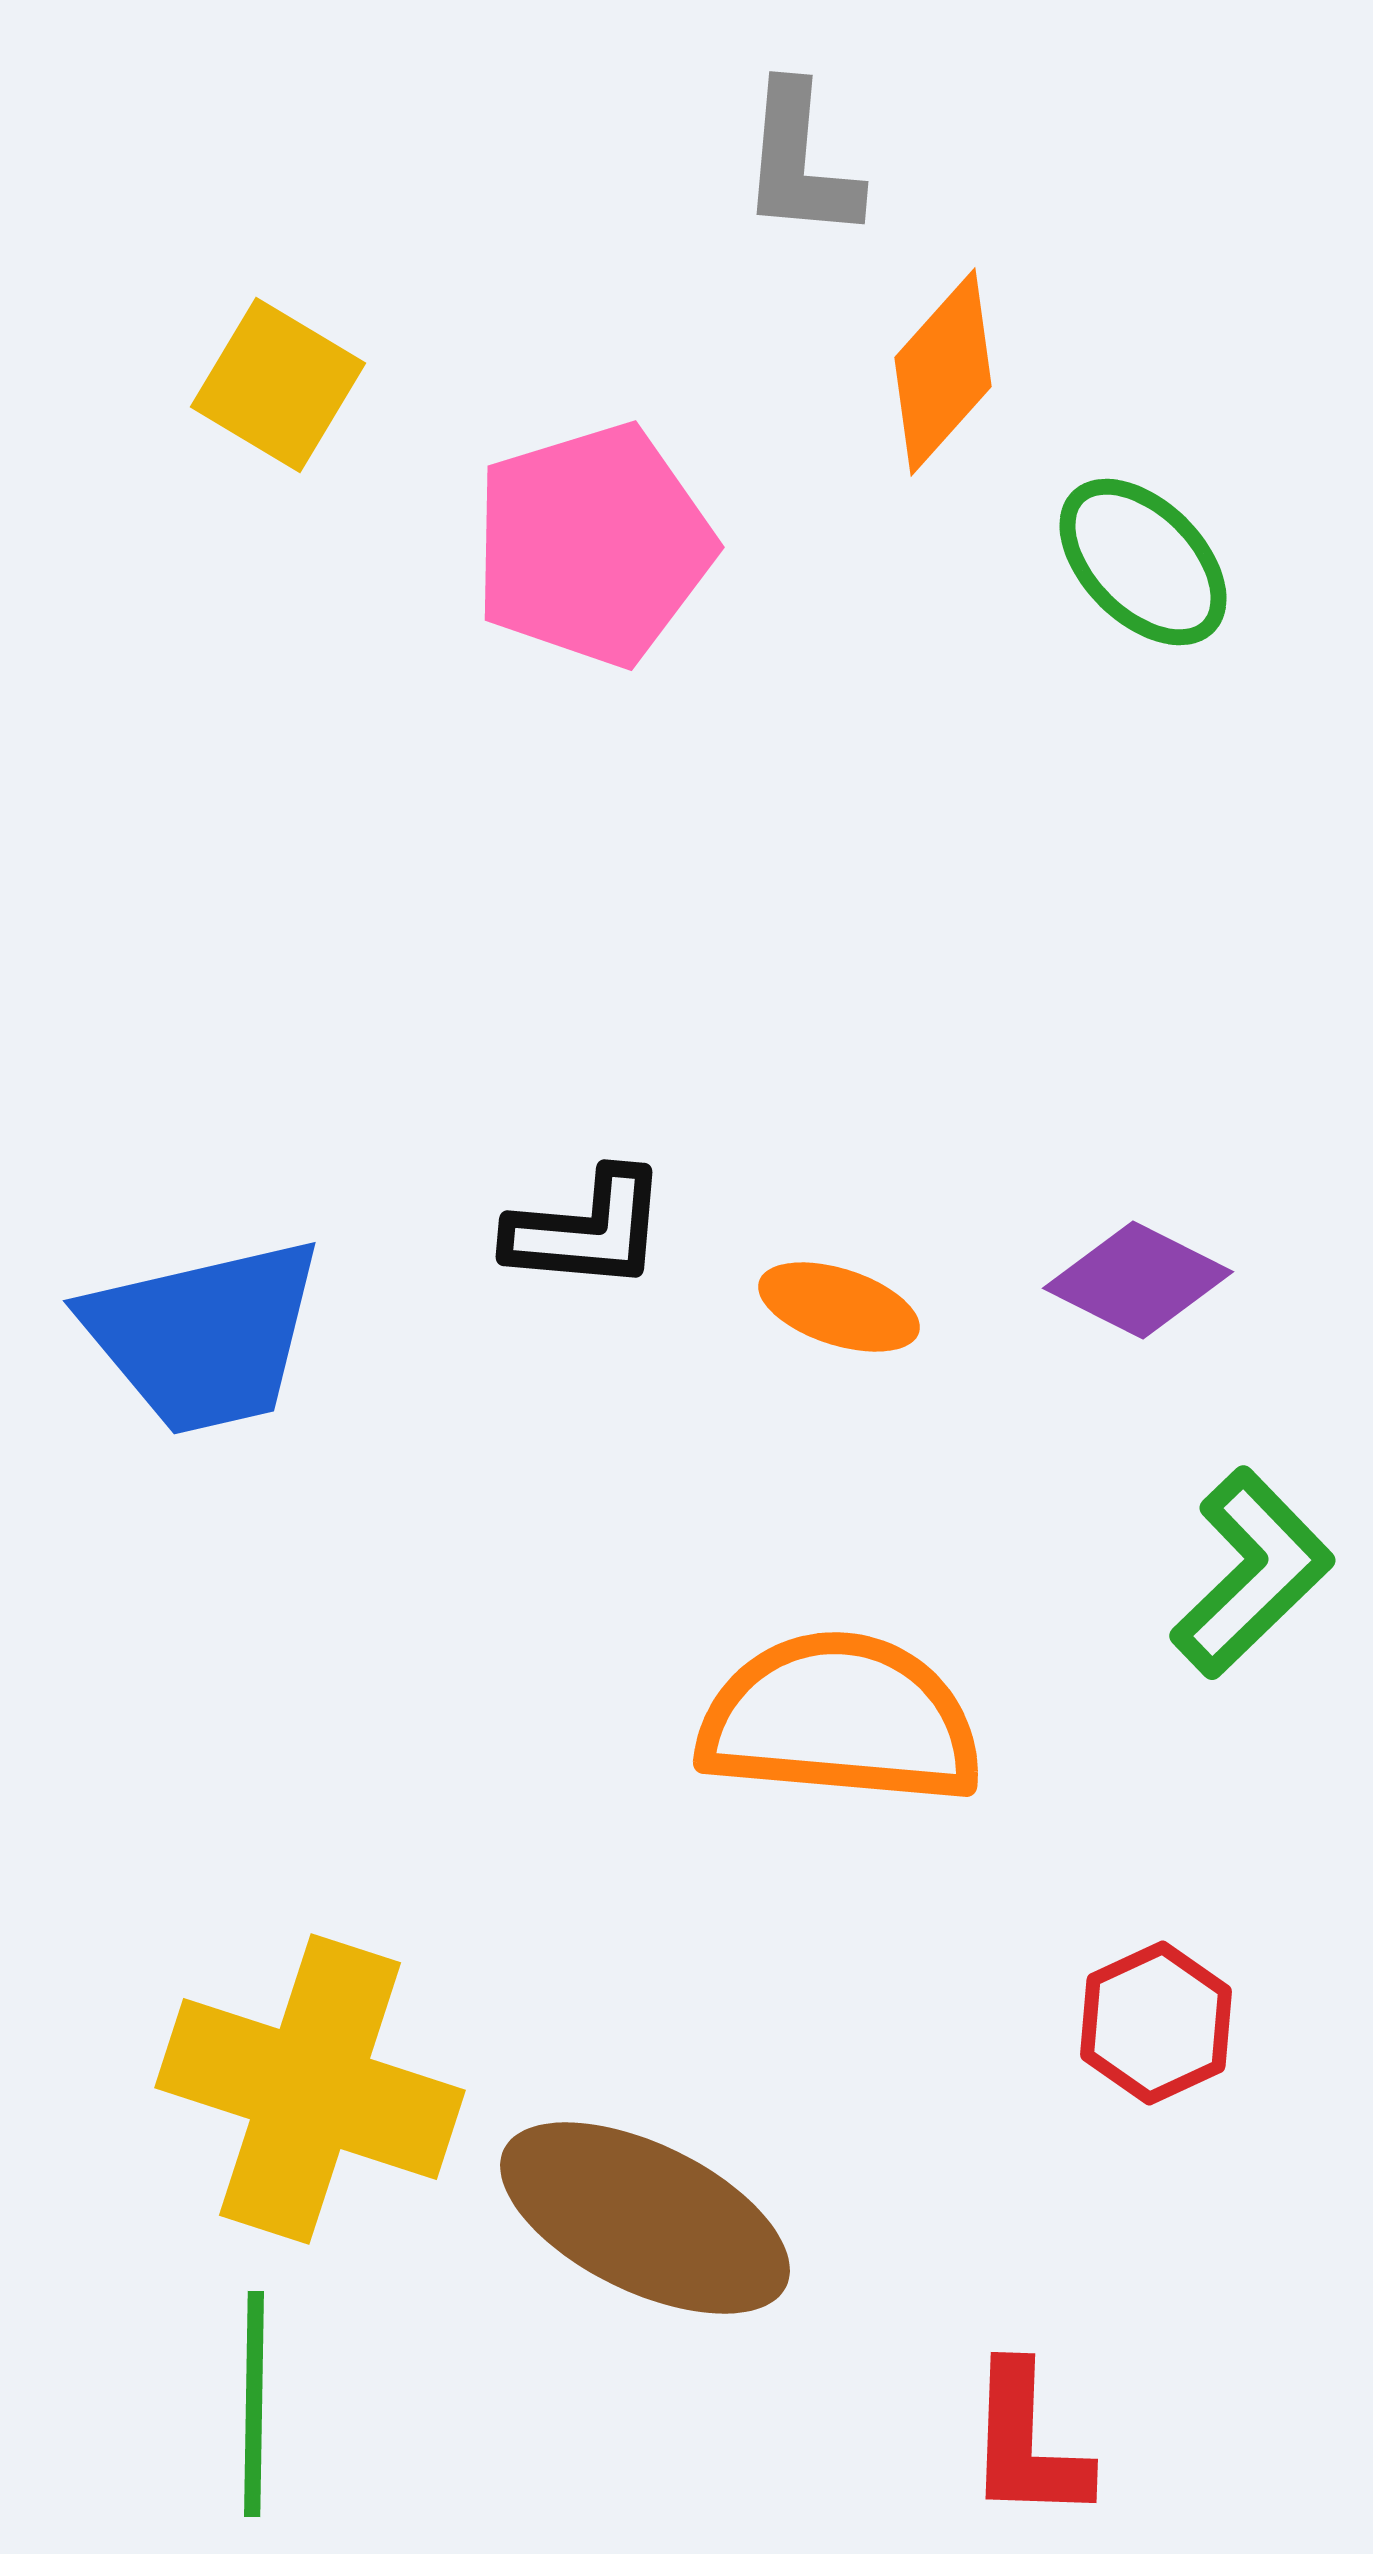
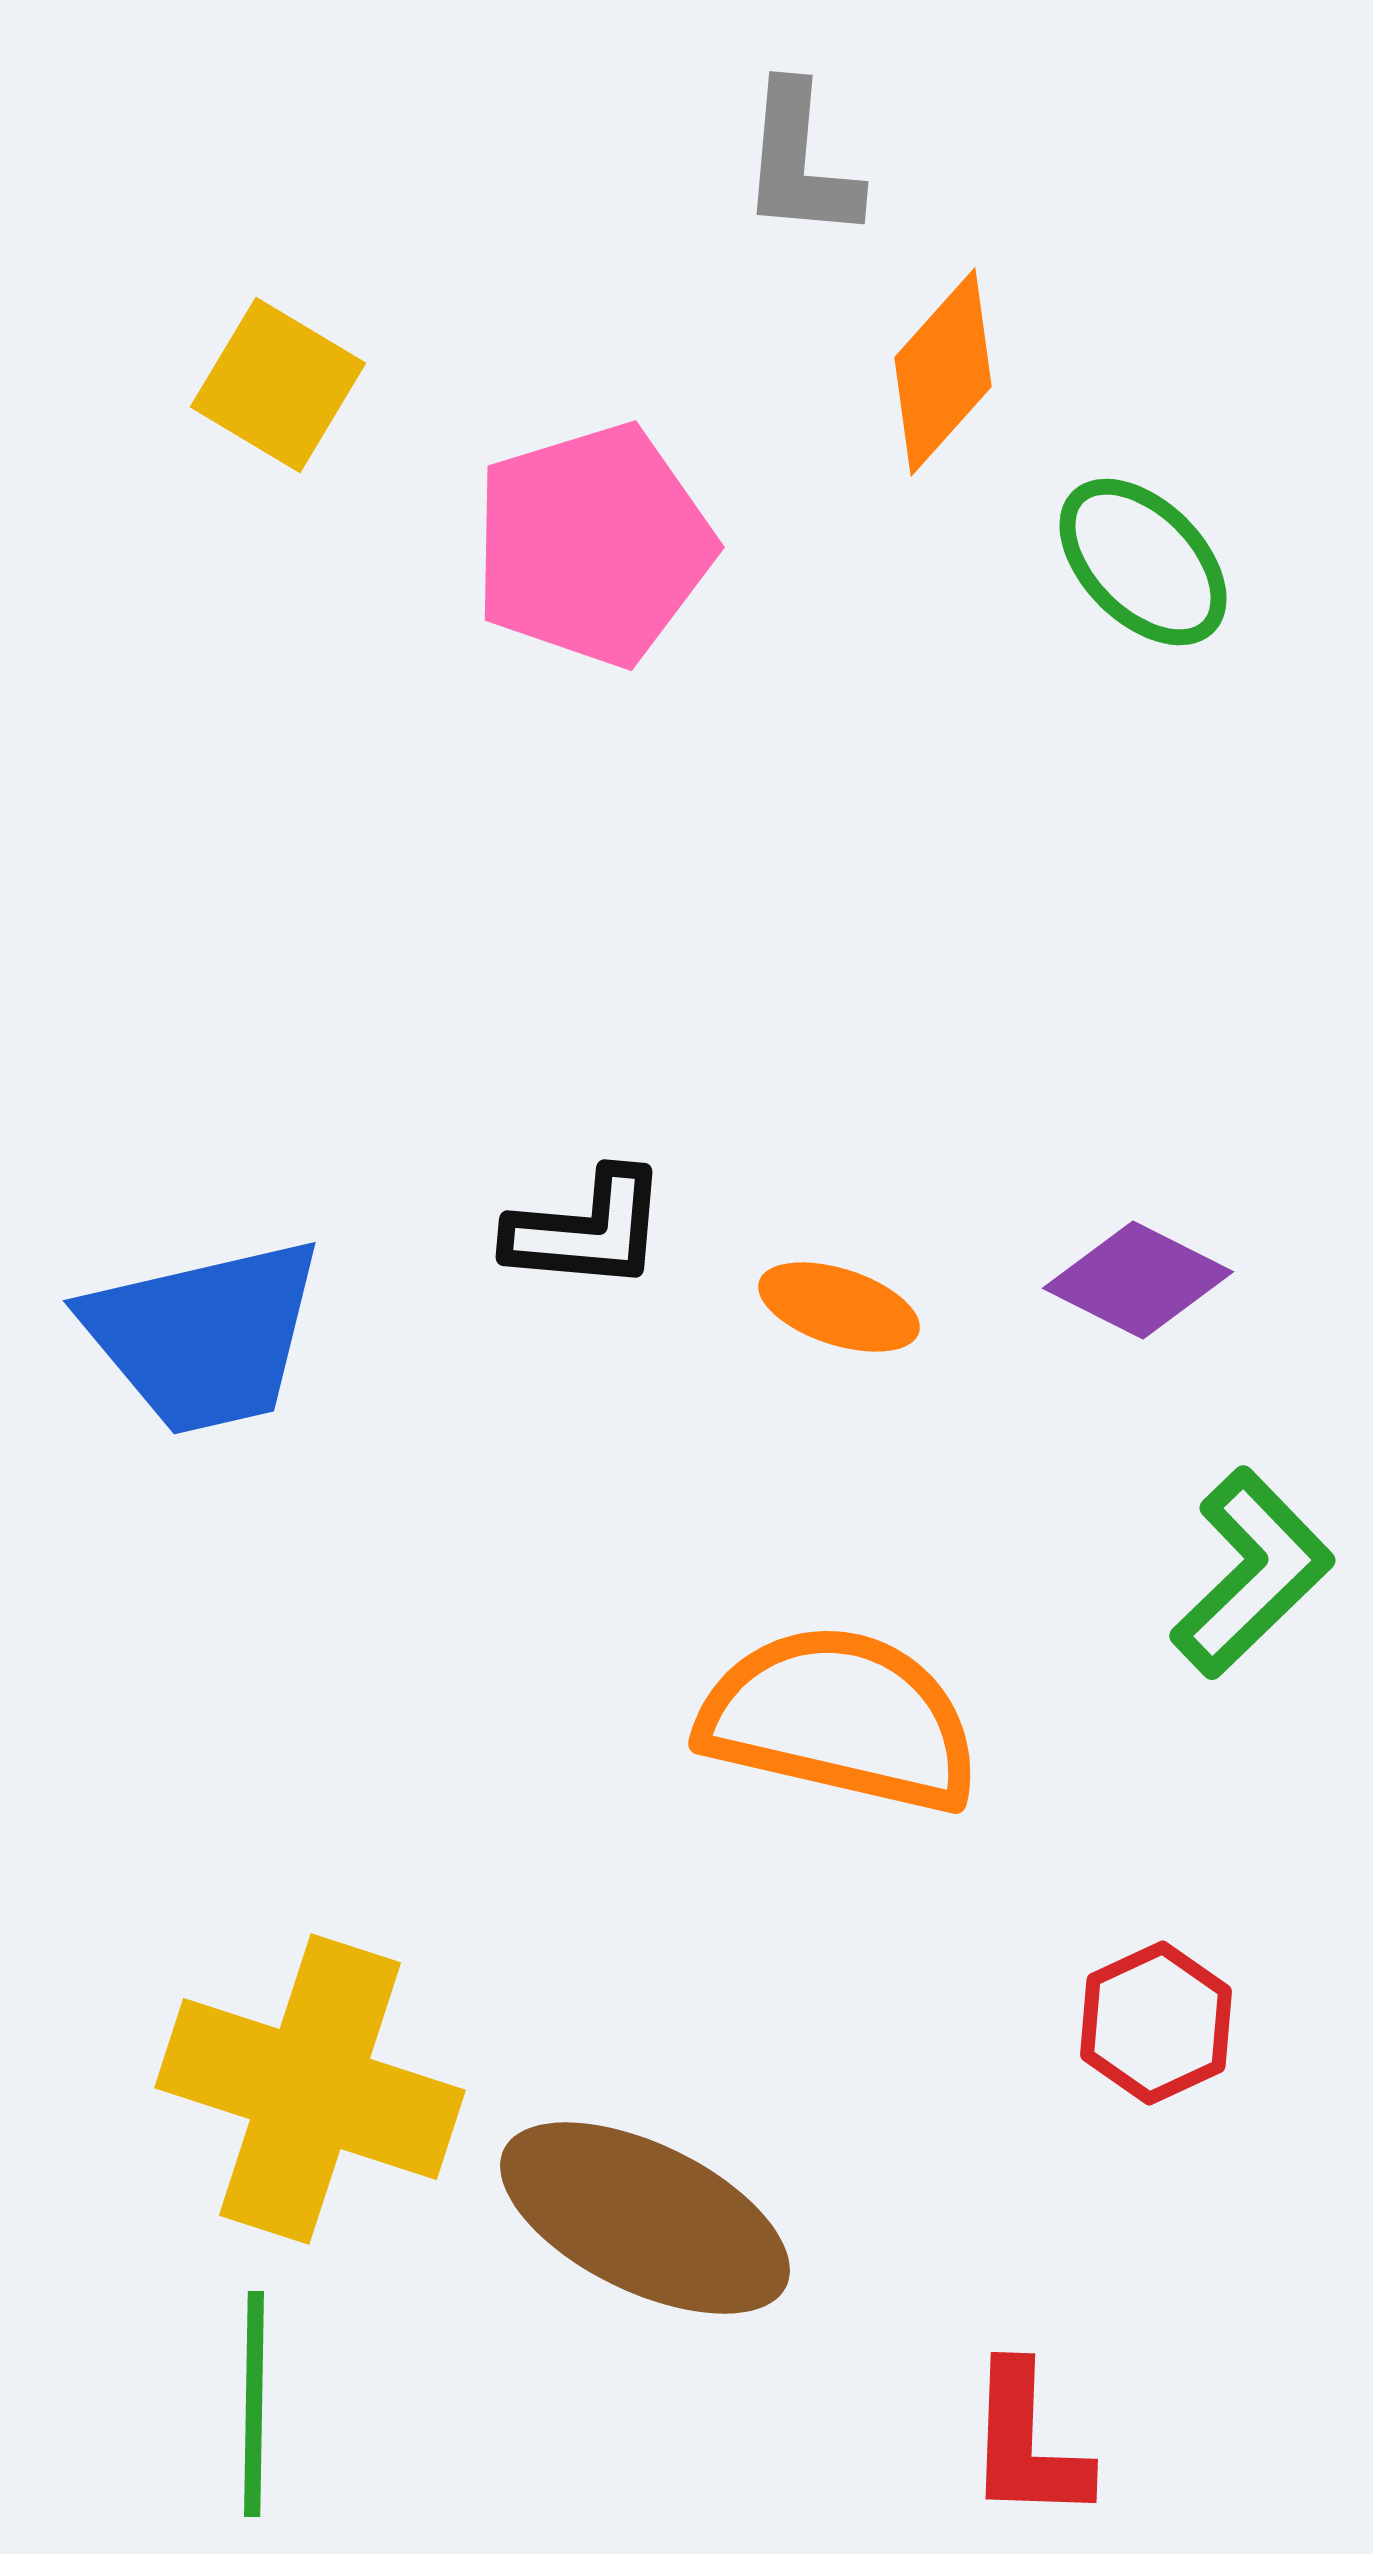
orange semicircle: rotated 8 degrees clockwise
